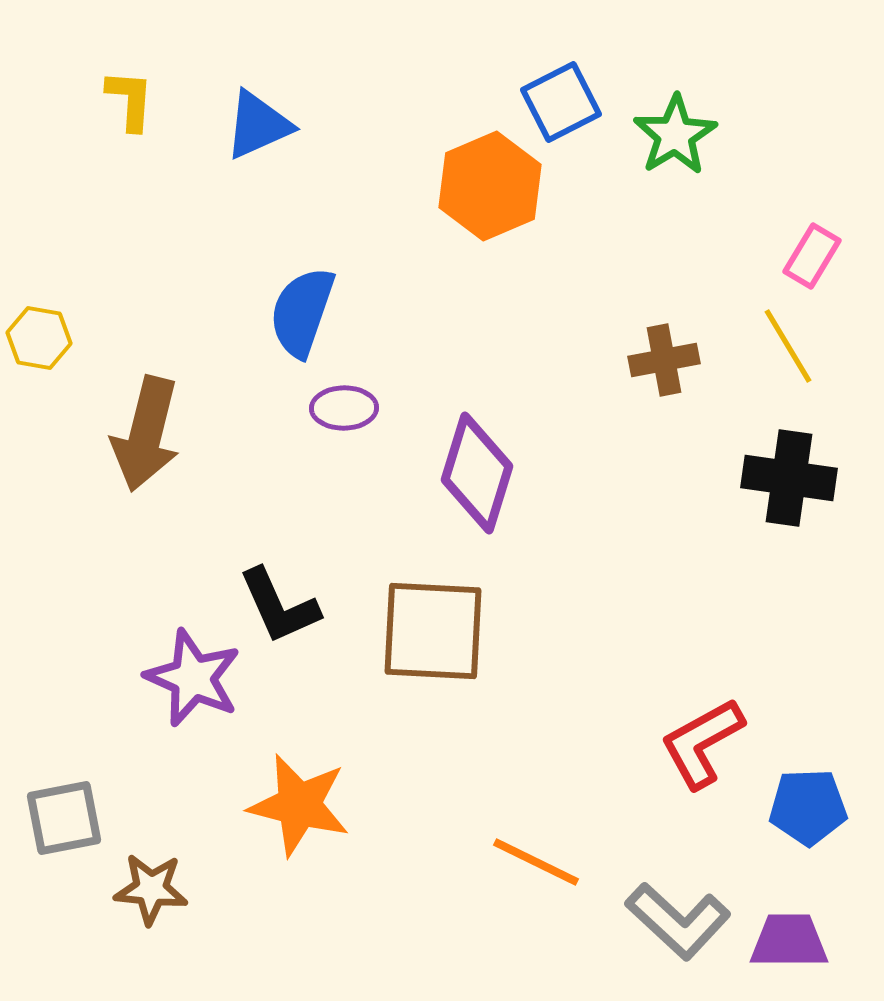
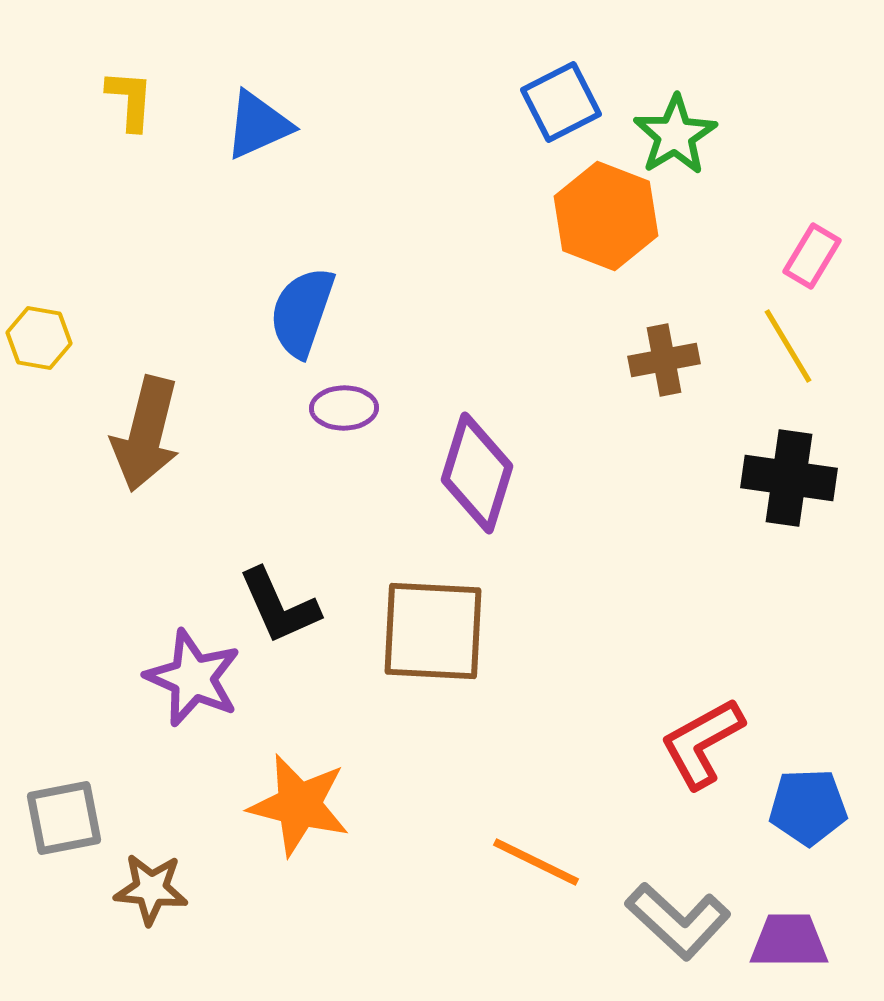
orange hexagon: moved 116 px right, 30 px down; rotated 16 degrees counterclockwise
